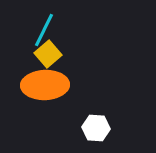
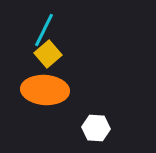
orange ellipse: moved 5 px down; rotated 6 degrees clockwise
